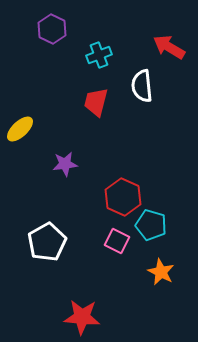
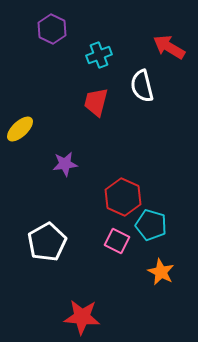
white semicircle: rotated 8 degrees counterclockwise
